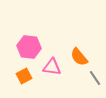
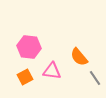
pink triangle: moved 4 px down
orange square: moved 1 px right, 1 px down
